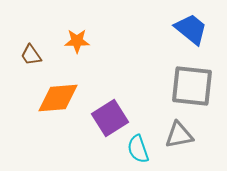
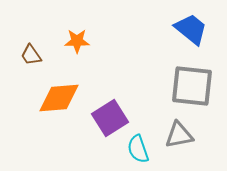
orange diamond: moved 1 px right
